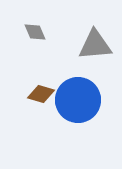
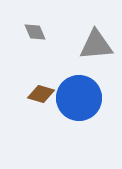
gray triangle: moved 1 px right
blue circle: moved 1 px right, 2 px up
